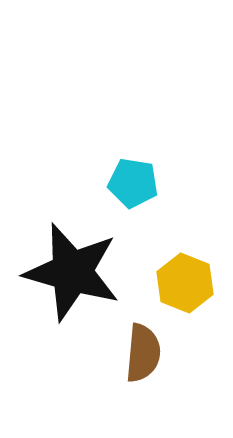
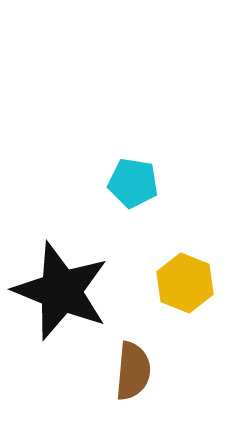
black star: moved 11 px left, 19 px down; rotated 6 degrees clockwise
brown semicircle: moved 10 px left, 18 px down
